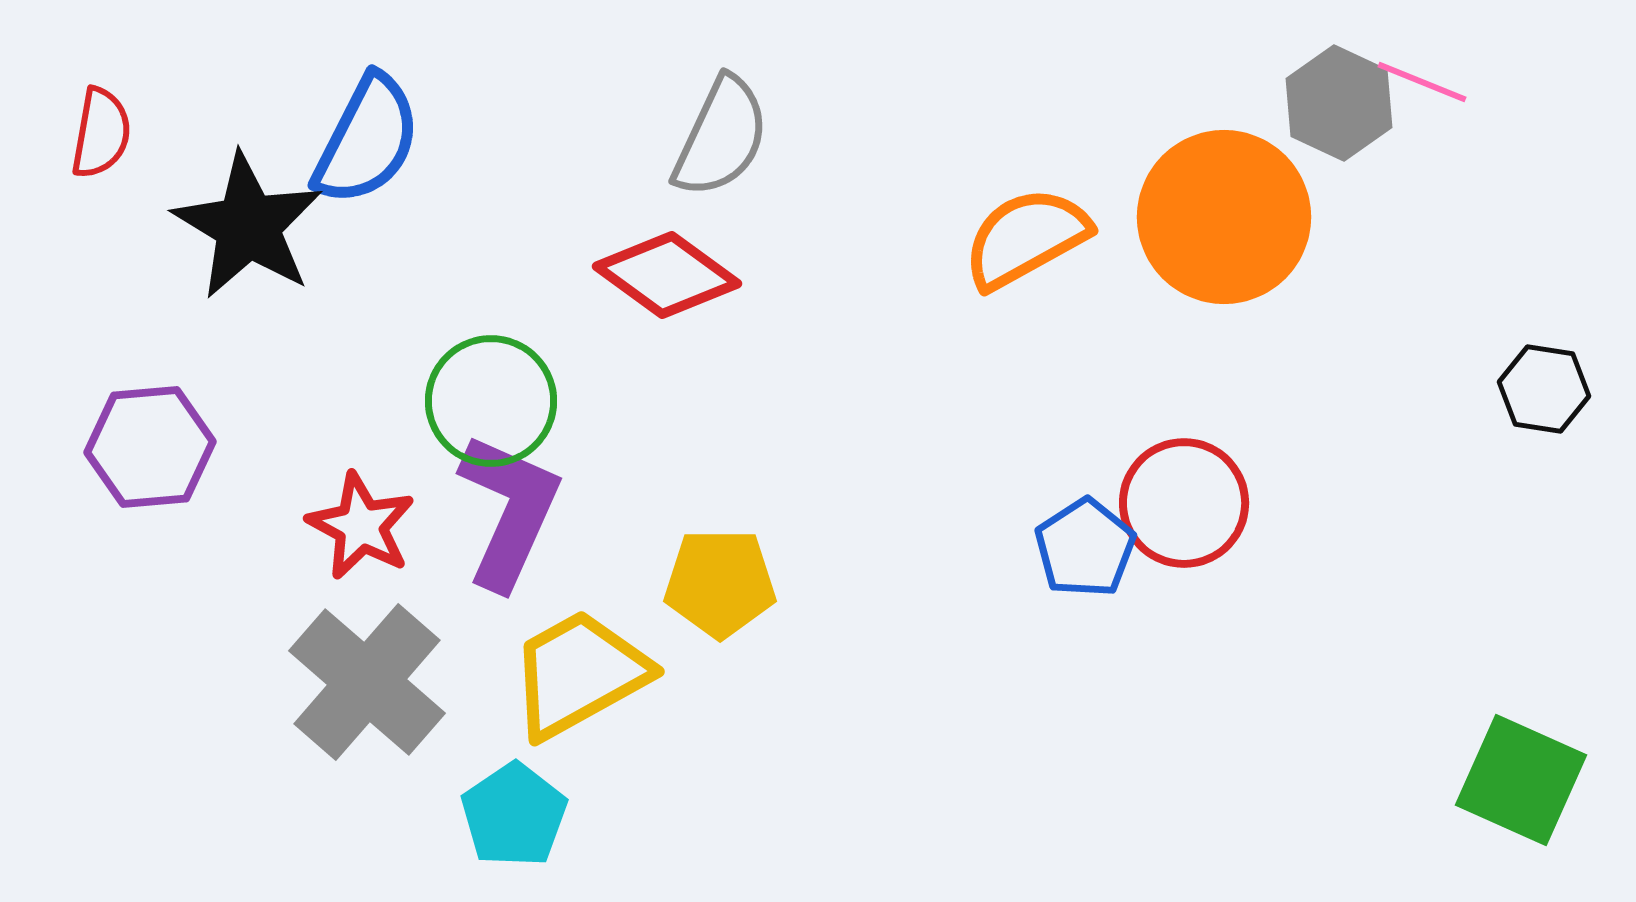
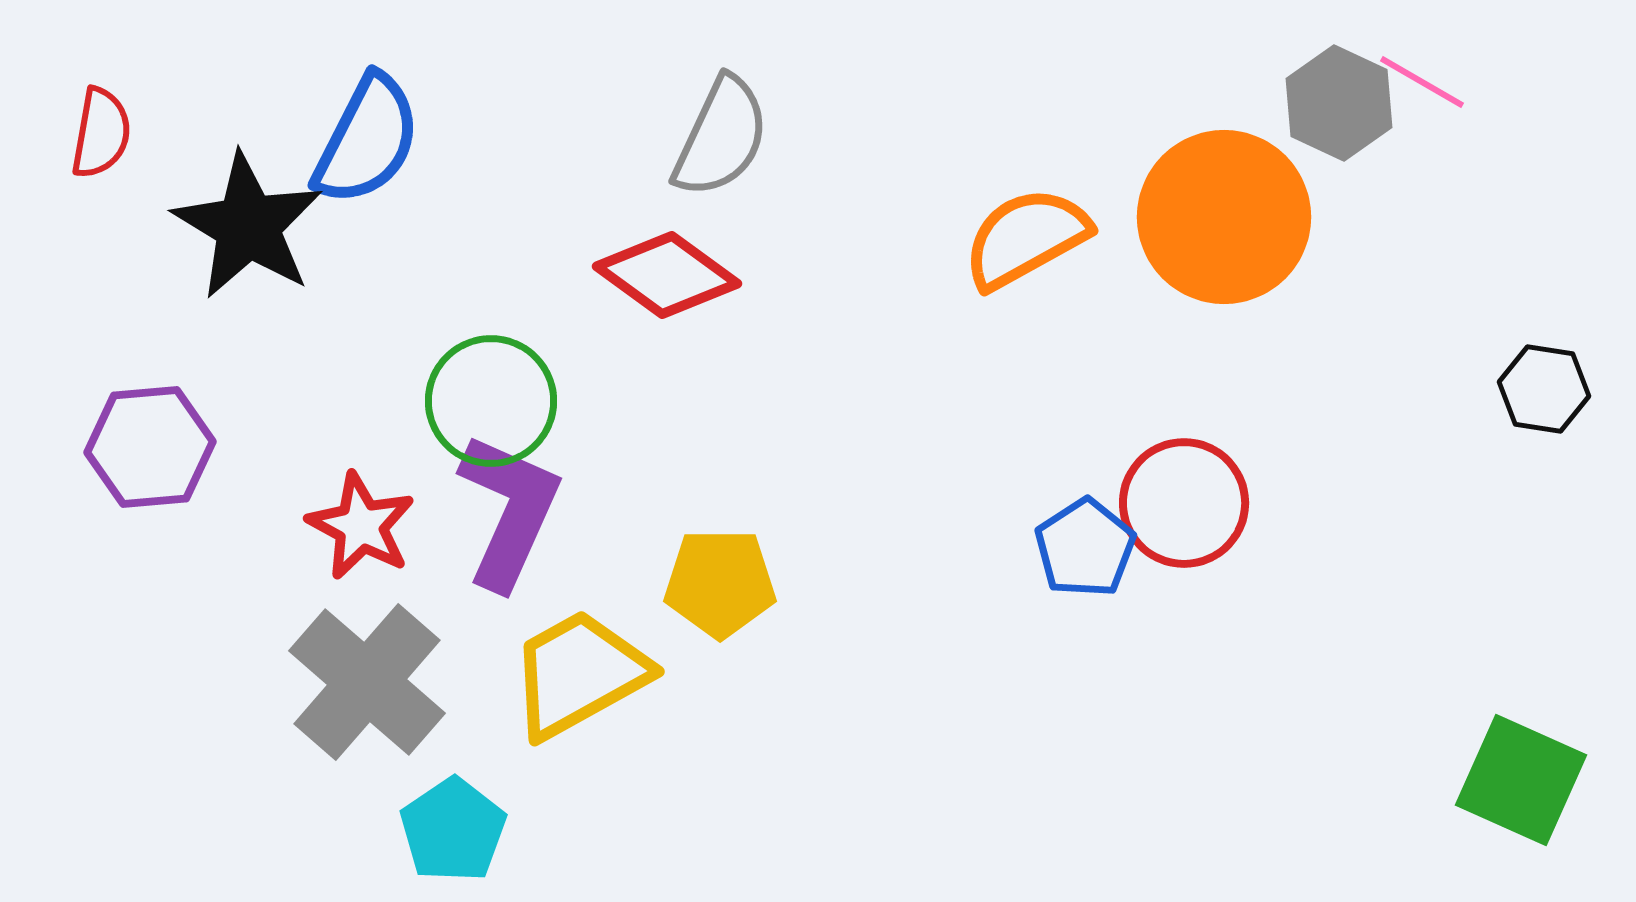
pink line: rotated 8 degrees clockwise
cyan pentagon: moved 61 px left, 15 px down
